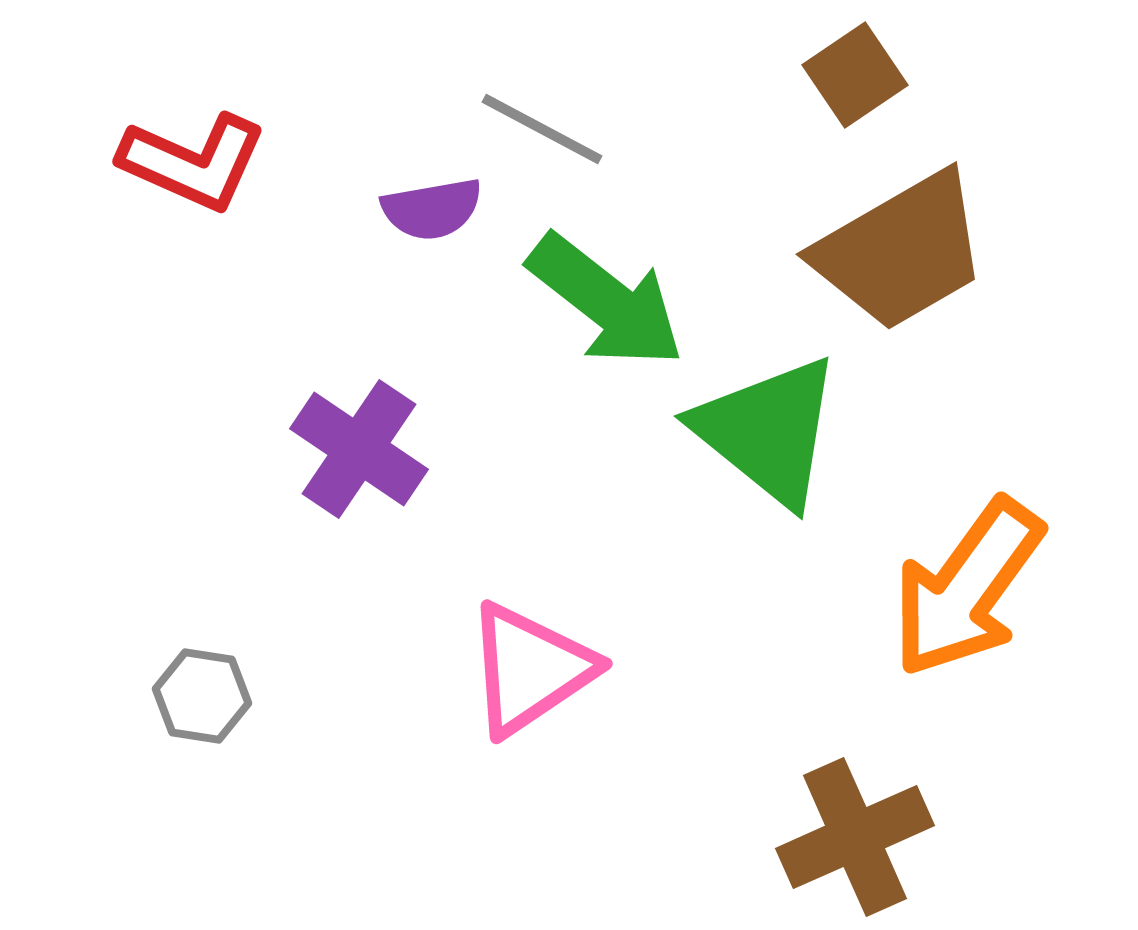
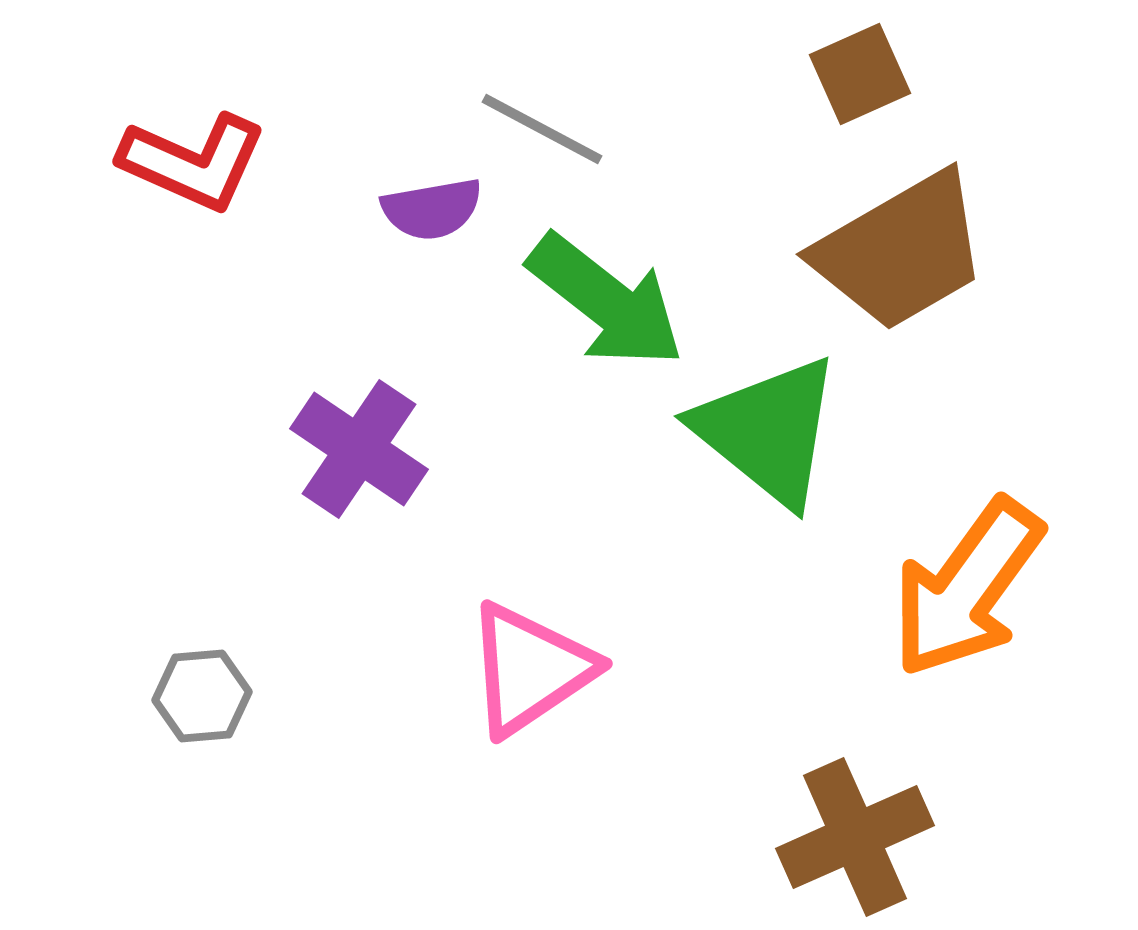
brown square: moved 5 px right, 1 px up; rotated 10 degrees clockwise
gray hexagon: rotated 14 degrees counterclockwise
